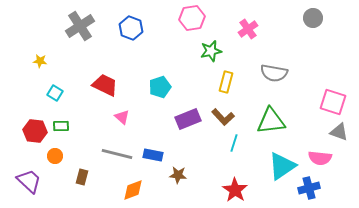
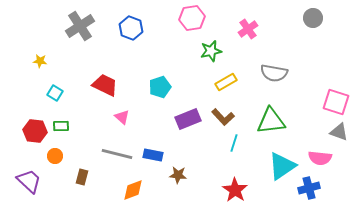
yellow rectangle: rotated 45 degrees clockwise
pink square: moved 3 px right
